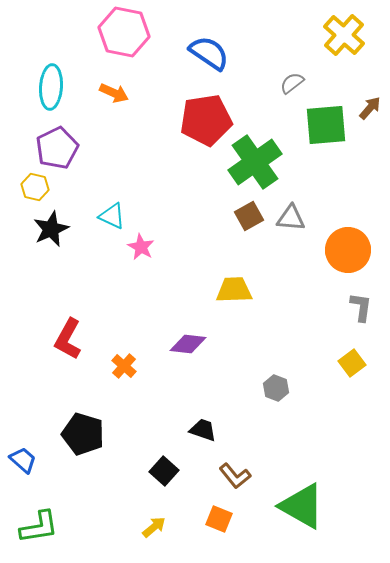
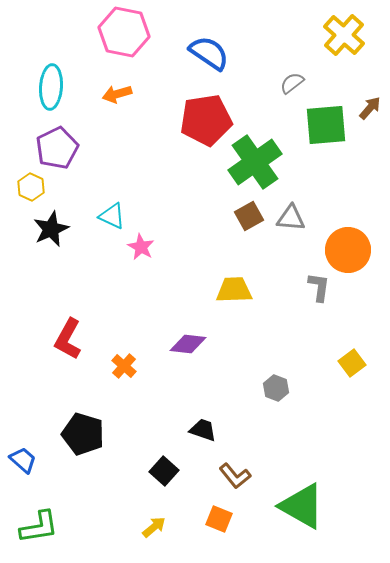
orange arrow: moved 3 px right, 1 px down; rotated 140 degrees clockwise
yellow hexagon: moved 4 px left; rotated 12 degrees clockwise
gray L-shape: moved 42 px left, 20 px up
